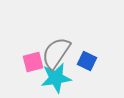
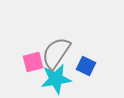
blue square: moved 1 px left, 5 px down
cyan star: moved 1 px down
